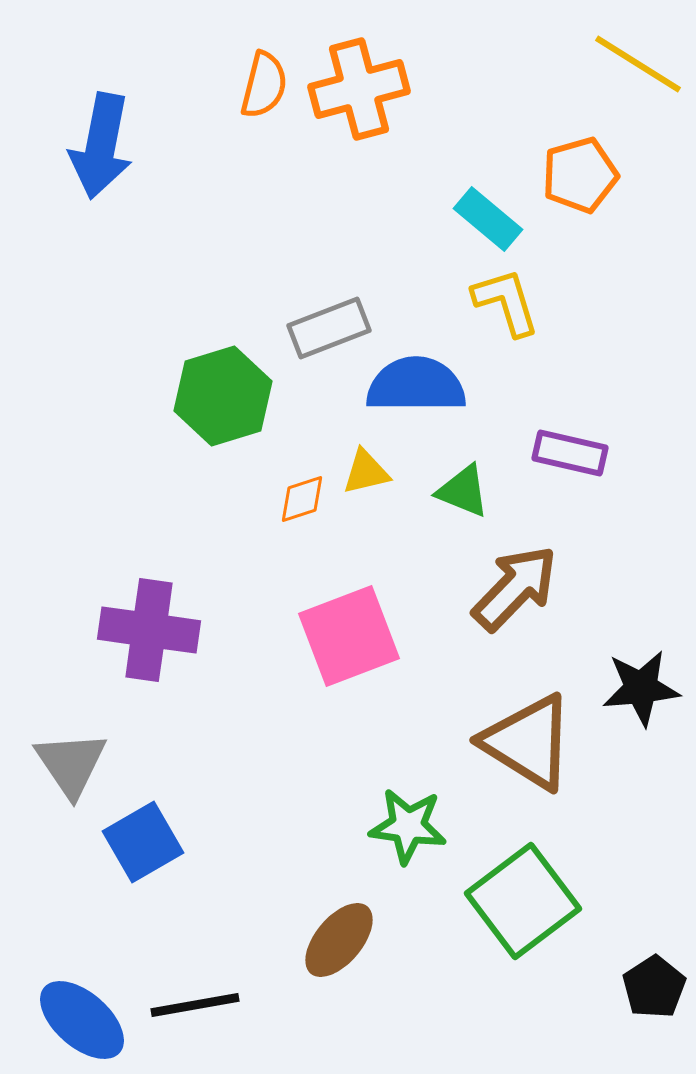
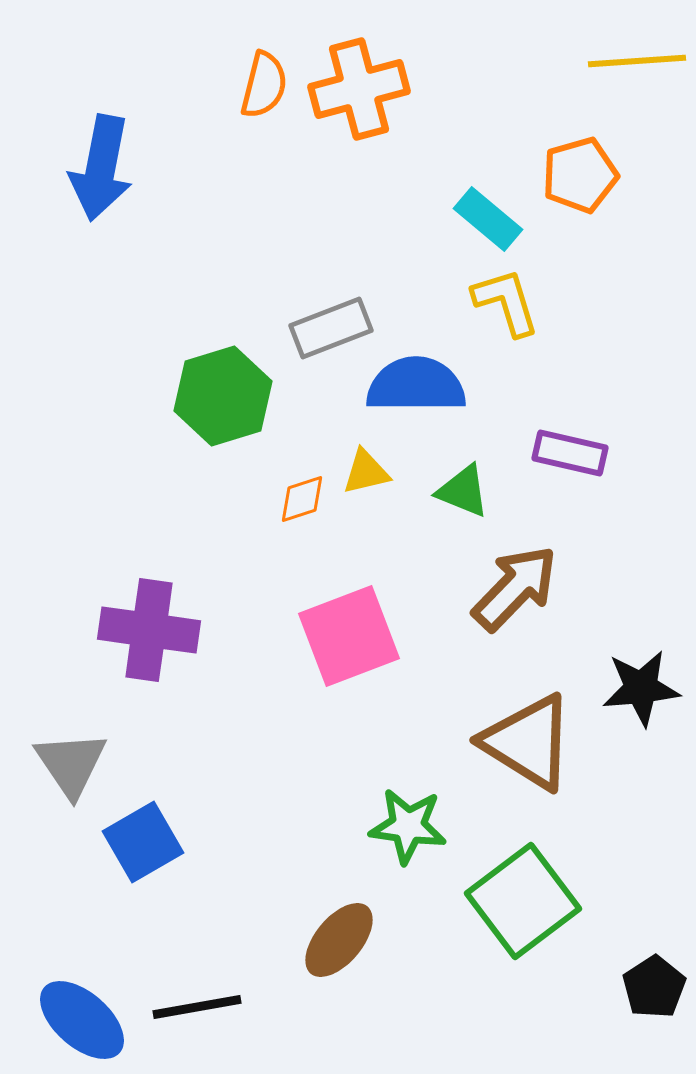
yellow line: moved 1 px left, 3 px up; rotated 36 degrees counterclockwise
blue arrow: moved 22 px down
gray rectangle: moved 2 px right
black line: moved 2 px right, 2 px down
